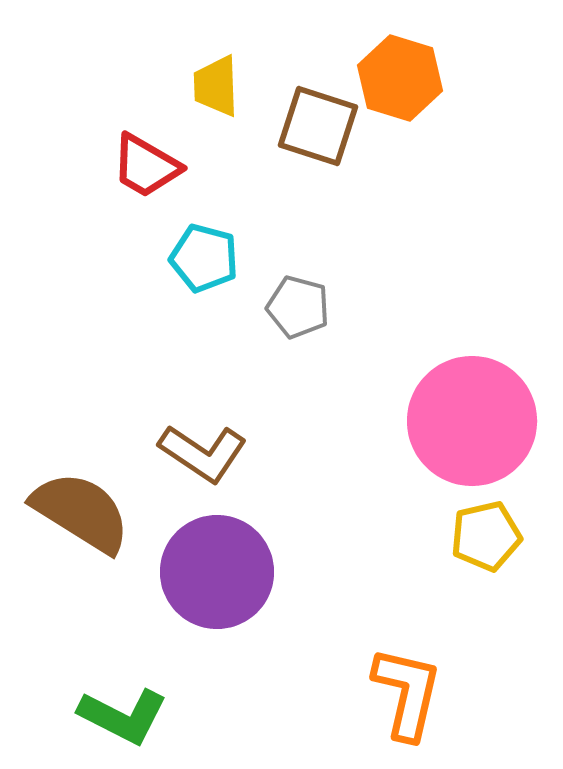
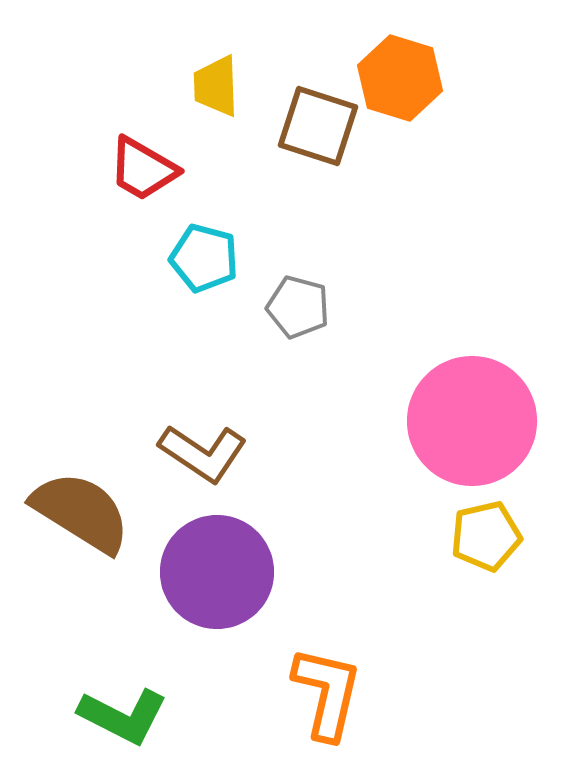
red trapezoid: moved 3 px left, 3 px down
orange L-shape: moved 80 px left
